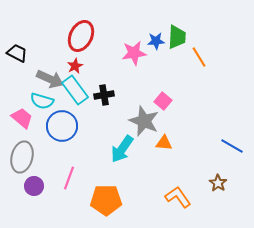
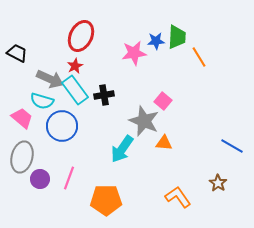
purple circle: moved 6 px right, 7 px up
